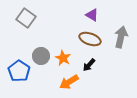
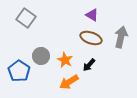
brown ellipse: moved 1 px right, 1 px up
orange star: moved 2 px right, 2 px down
